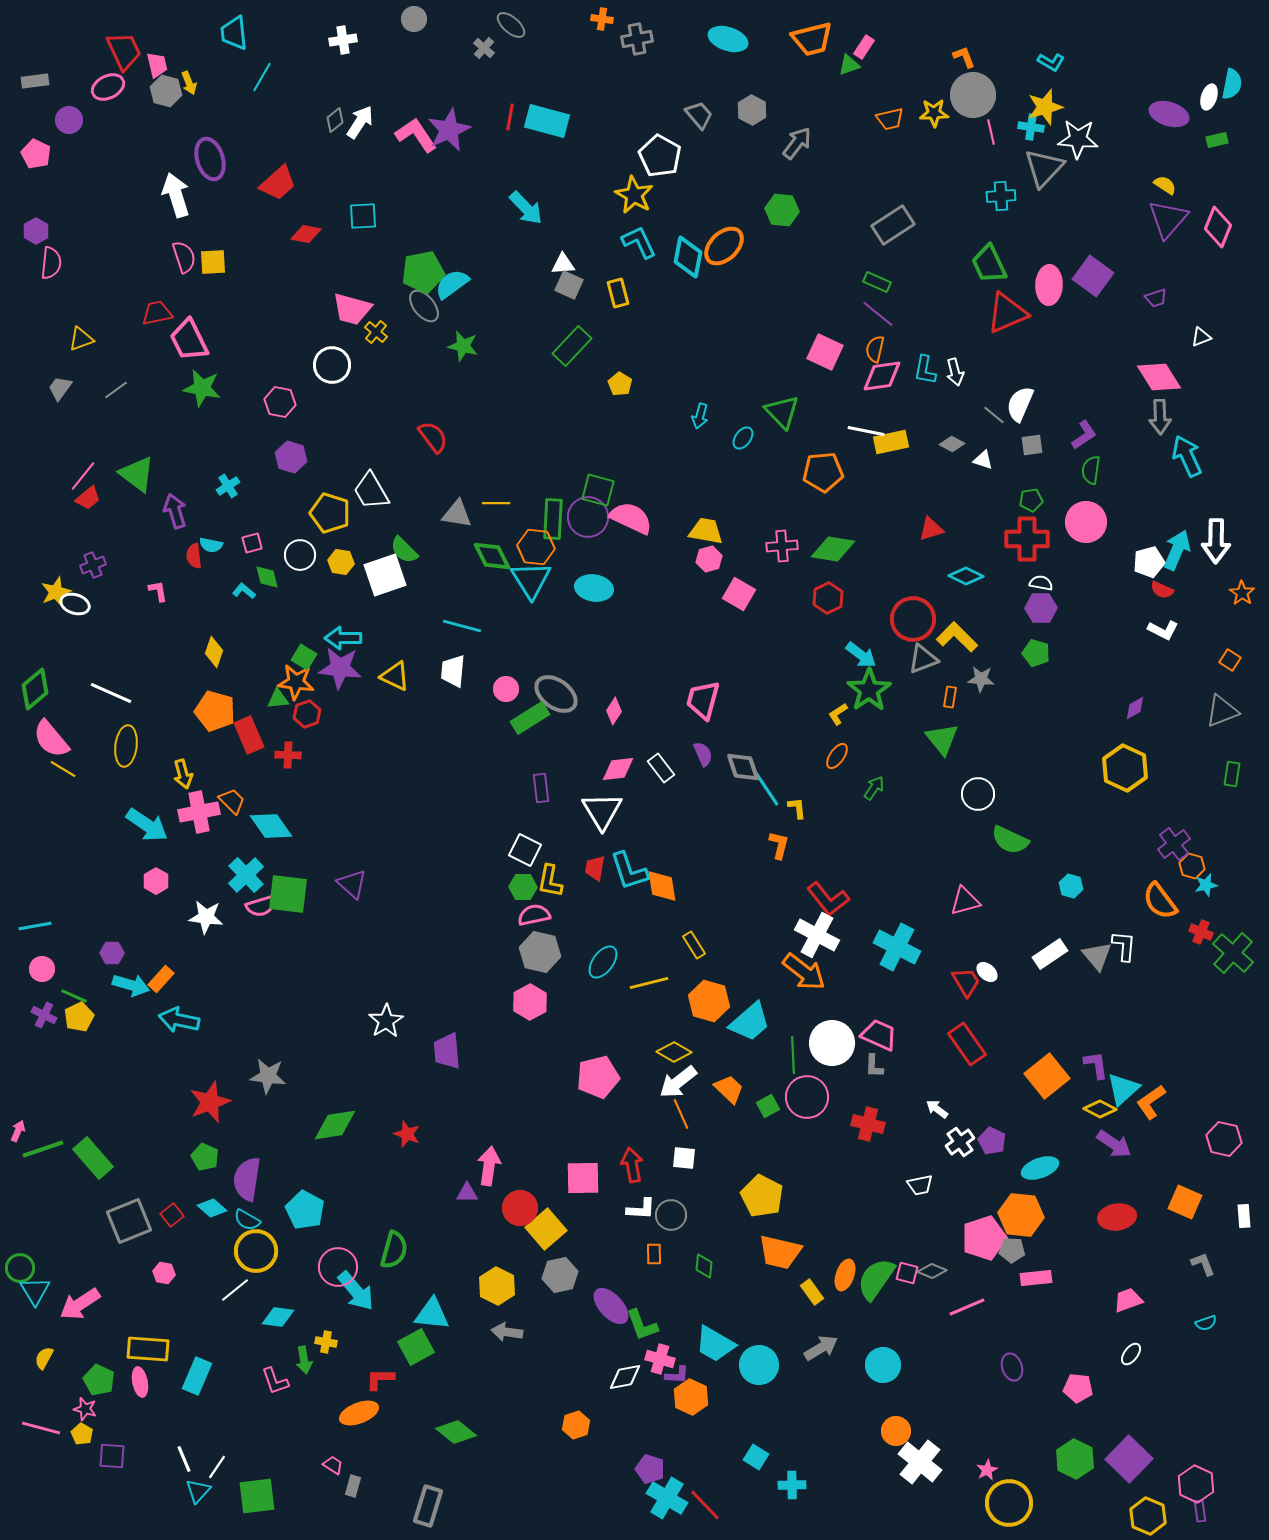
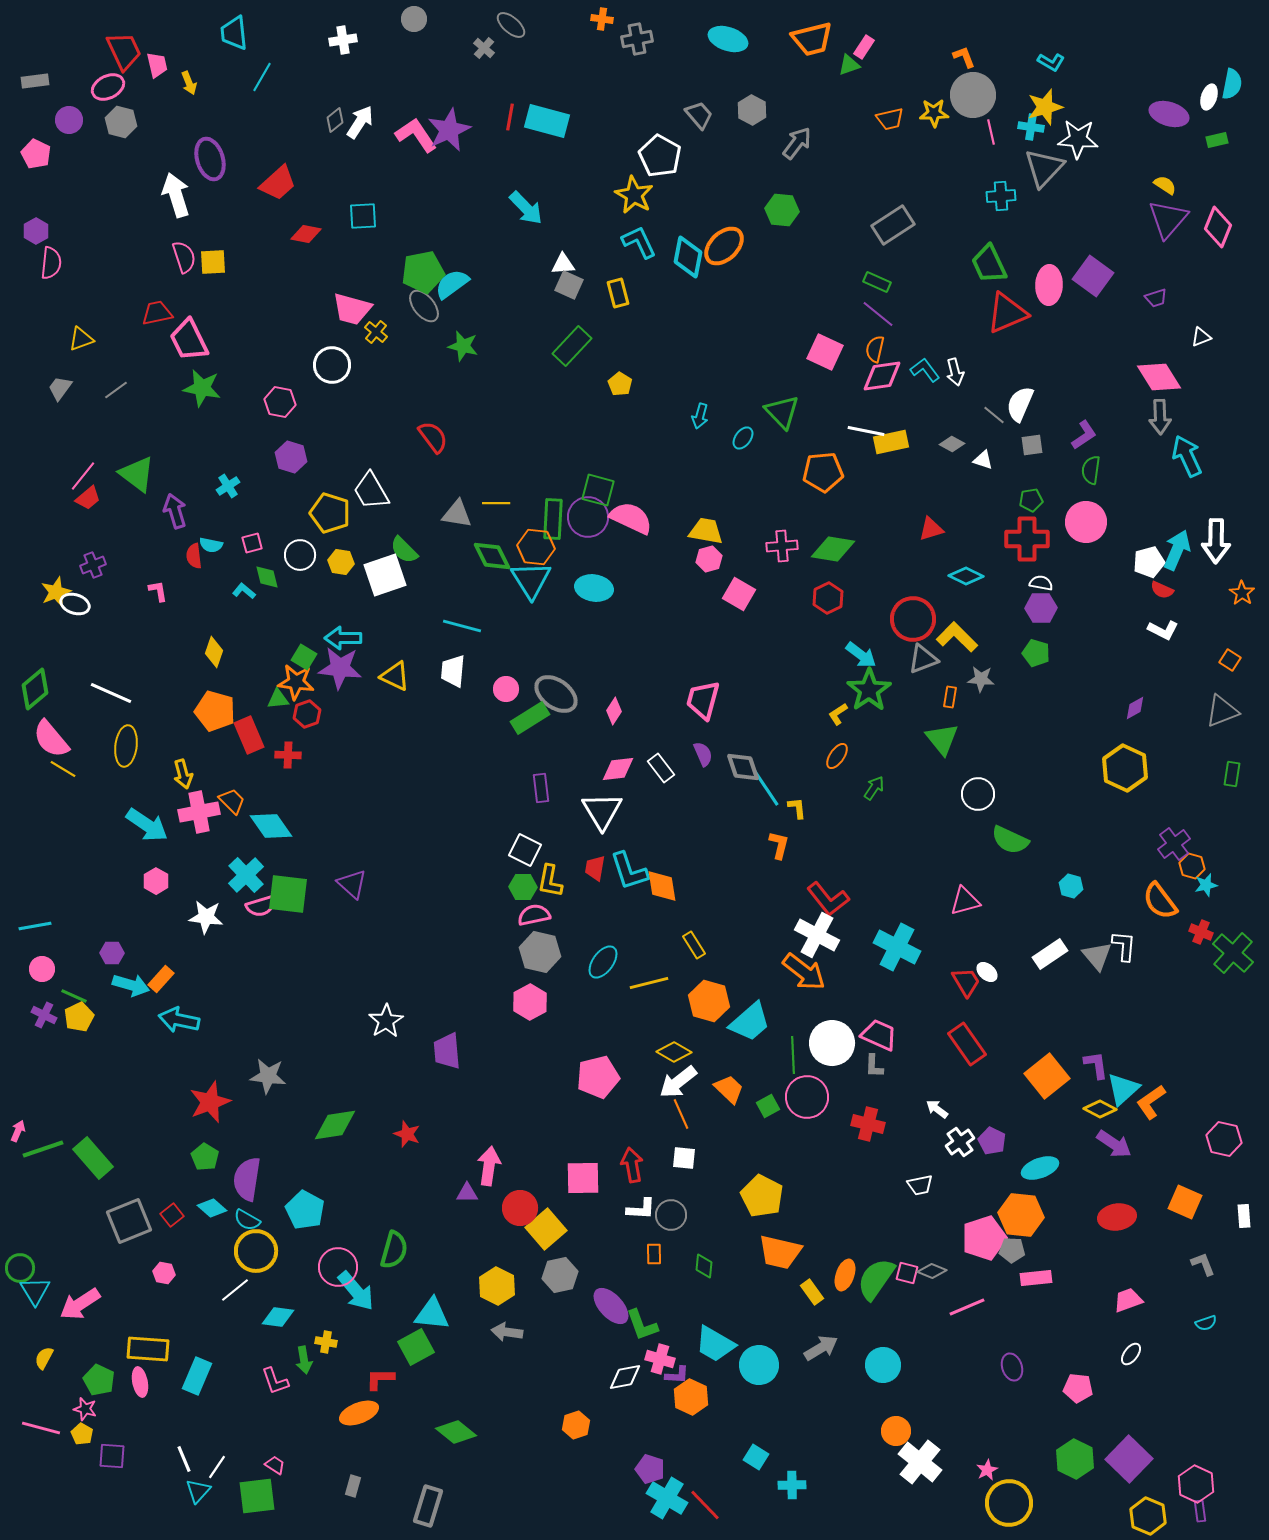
gray hexagon at (166, 91): moved 45 px left, 31 px down
cyan L-shape at (925, 370): rotated 132 degrees clockwise
green pentagon at (205, 1157): rotated 8 degrees clockwise
pink trapezoid at (333, 1465): moved 58 px left
